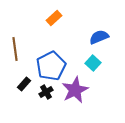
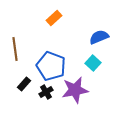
blue pentagon: rotated 24 degrees counterclockwise
purple star: rotated 16 degrees clockwise
